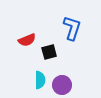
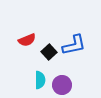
blue L-shape: moved 2 px right, 17 px down; rotated 60 degrees clockwise
black square: rotated 28 degrees counterclockwise
